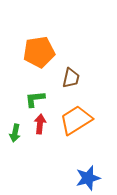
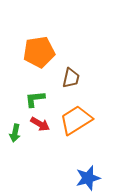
red arrow: rotated 114 degrees clockwise
